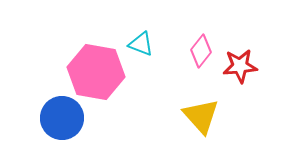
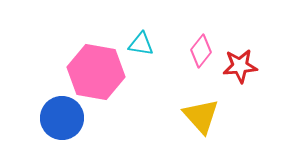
cyan triangle: rotated 12 degrees counterclockwise
